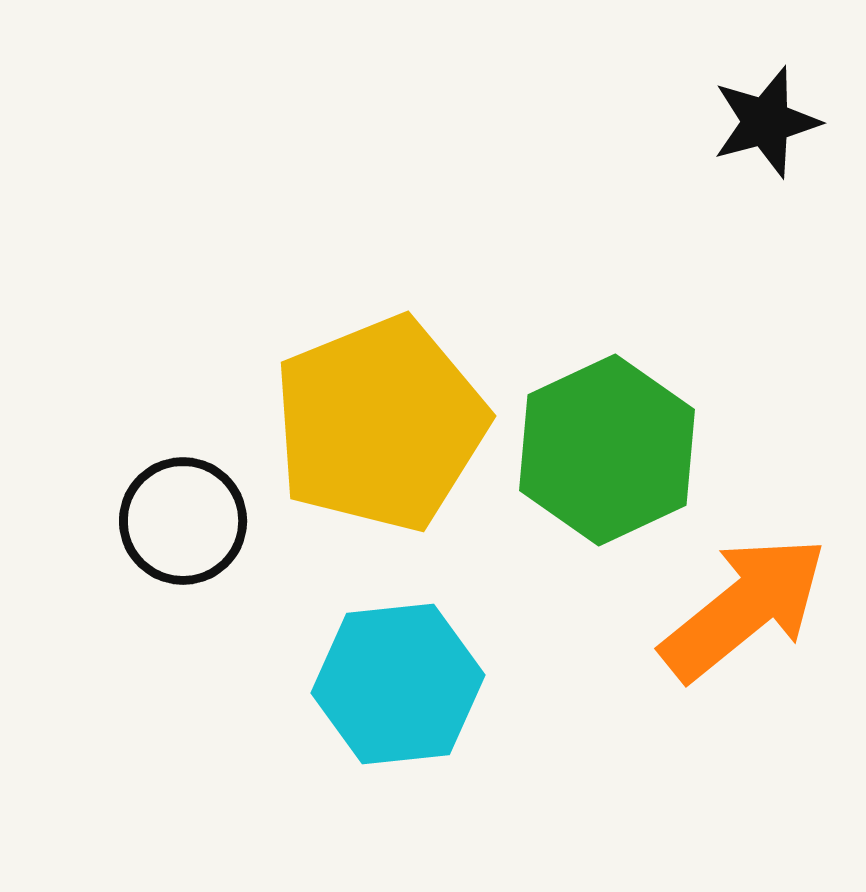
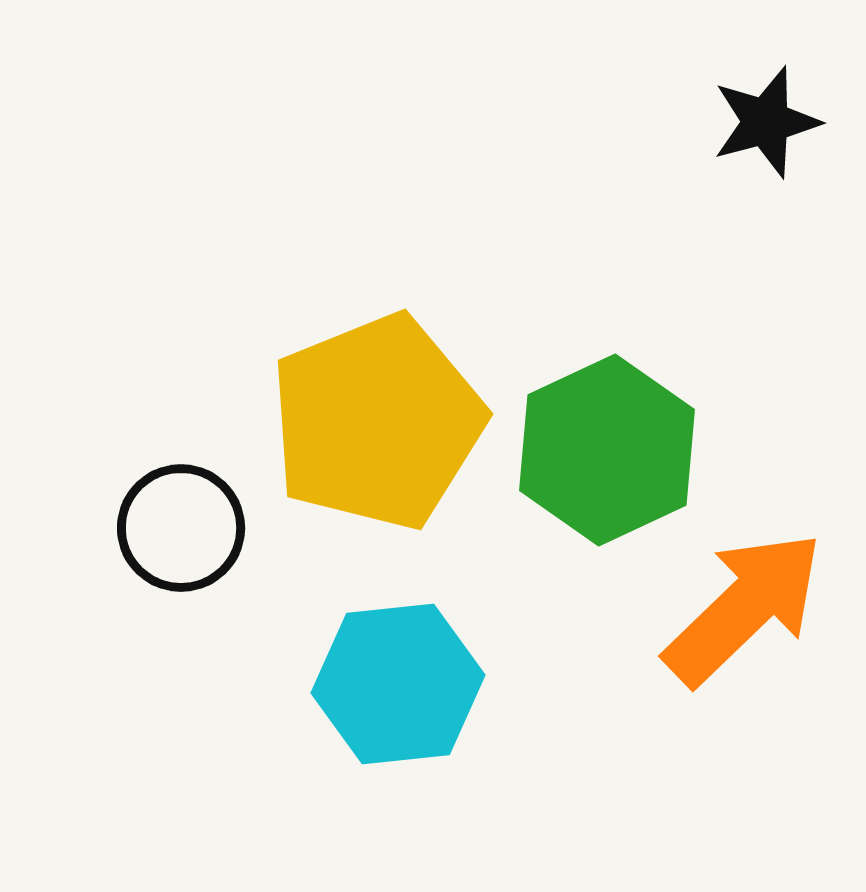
yellow pentagon: moved 3 px left, 2 px up
black circle: moved 2 px left, 7 px down
orange arrow: rotated 5 degrees counterclockwise
